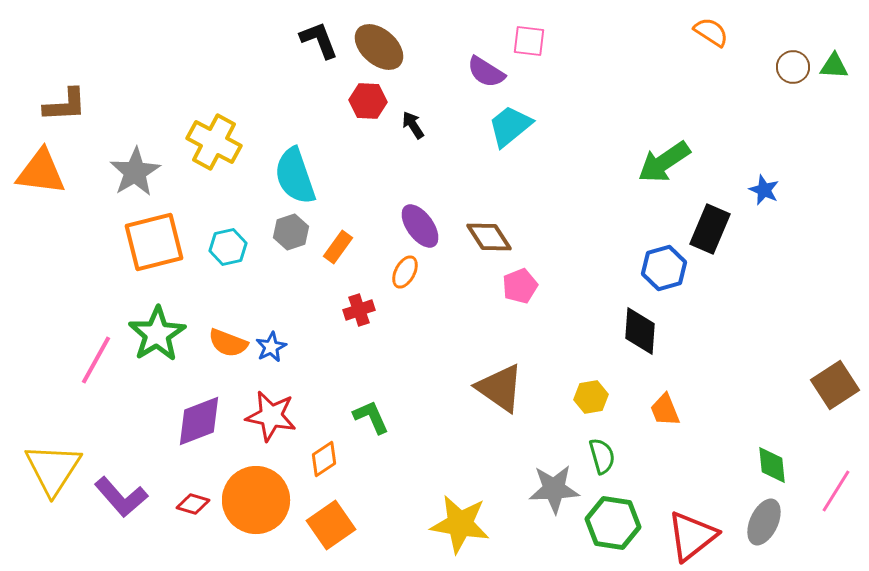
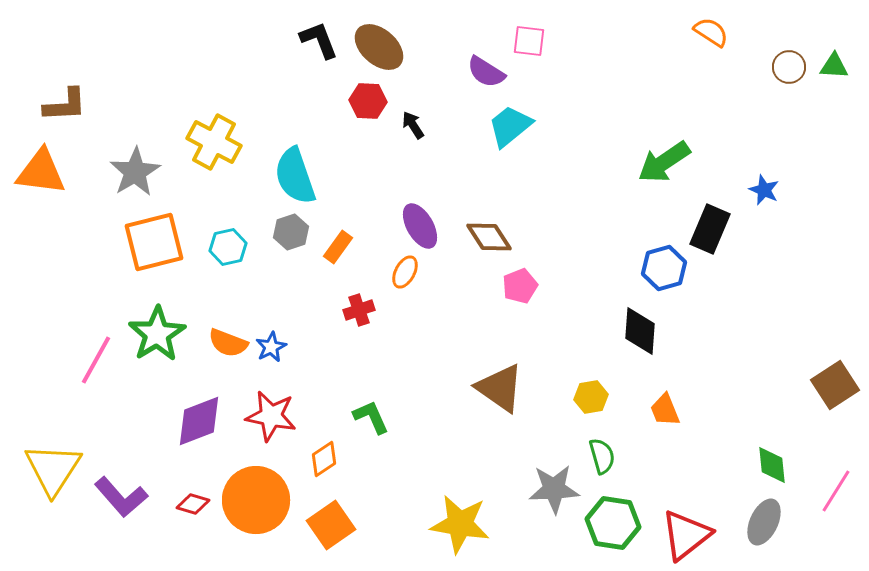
brown circle at (793, 67): moved 4 px left
purple ellipse at (420, 226): rotated 6 degrees clockwise
red triangle at (692, 536): moved 6 px left, 1 px up
